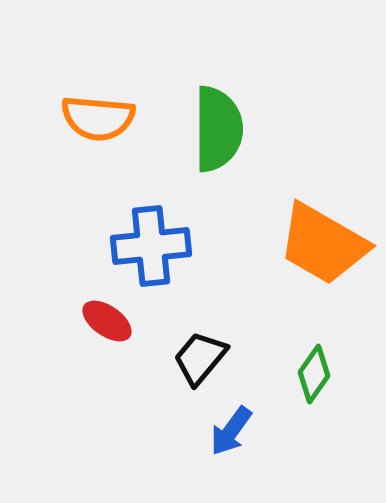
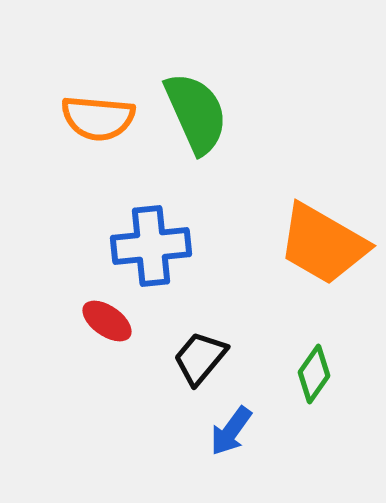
green semicircle: moved 22 px left, 16 px up; rotated 24 degrees counterclockwise
